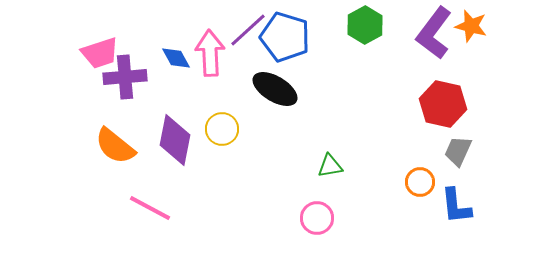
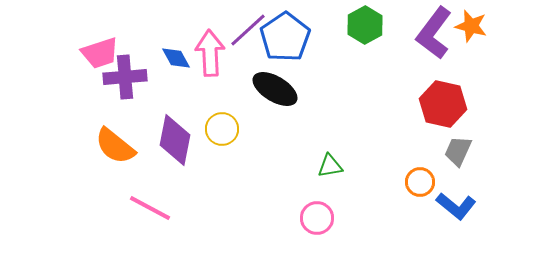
blue pentagon: rotated 21 degrees clockwise
blue L-shape: rotated 45 degrees counterclockwise
